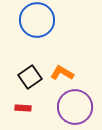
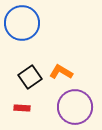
blue circle: moved 15 px left, 3 px down
orange L-shape: moved 1 px left, 1 px up
red rectangle: moved 1 px left
